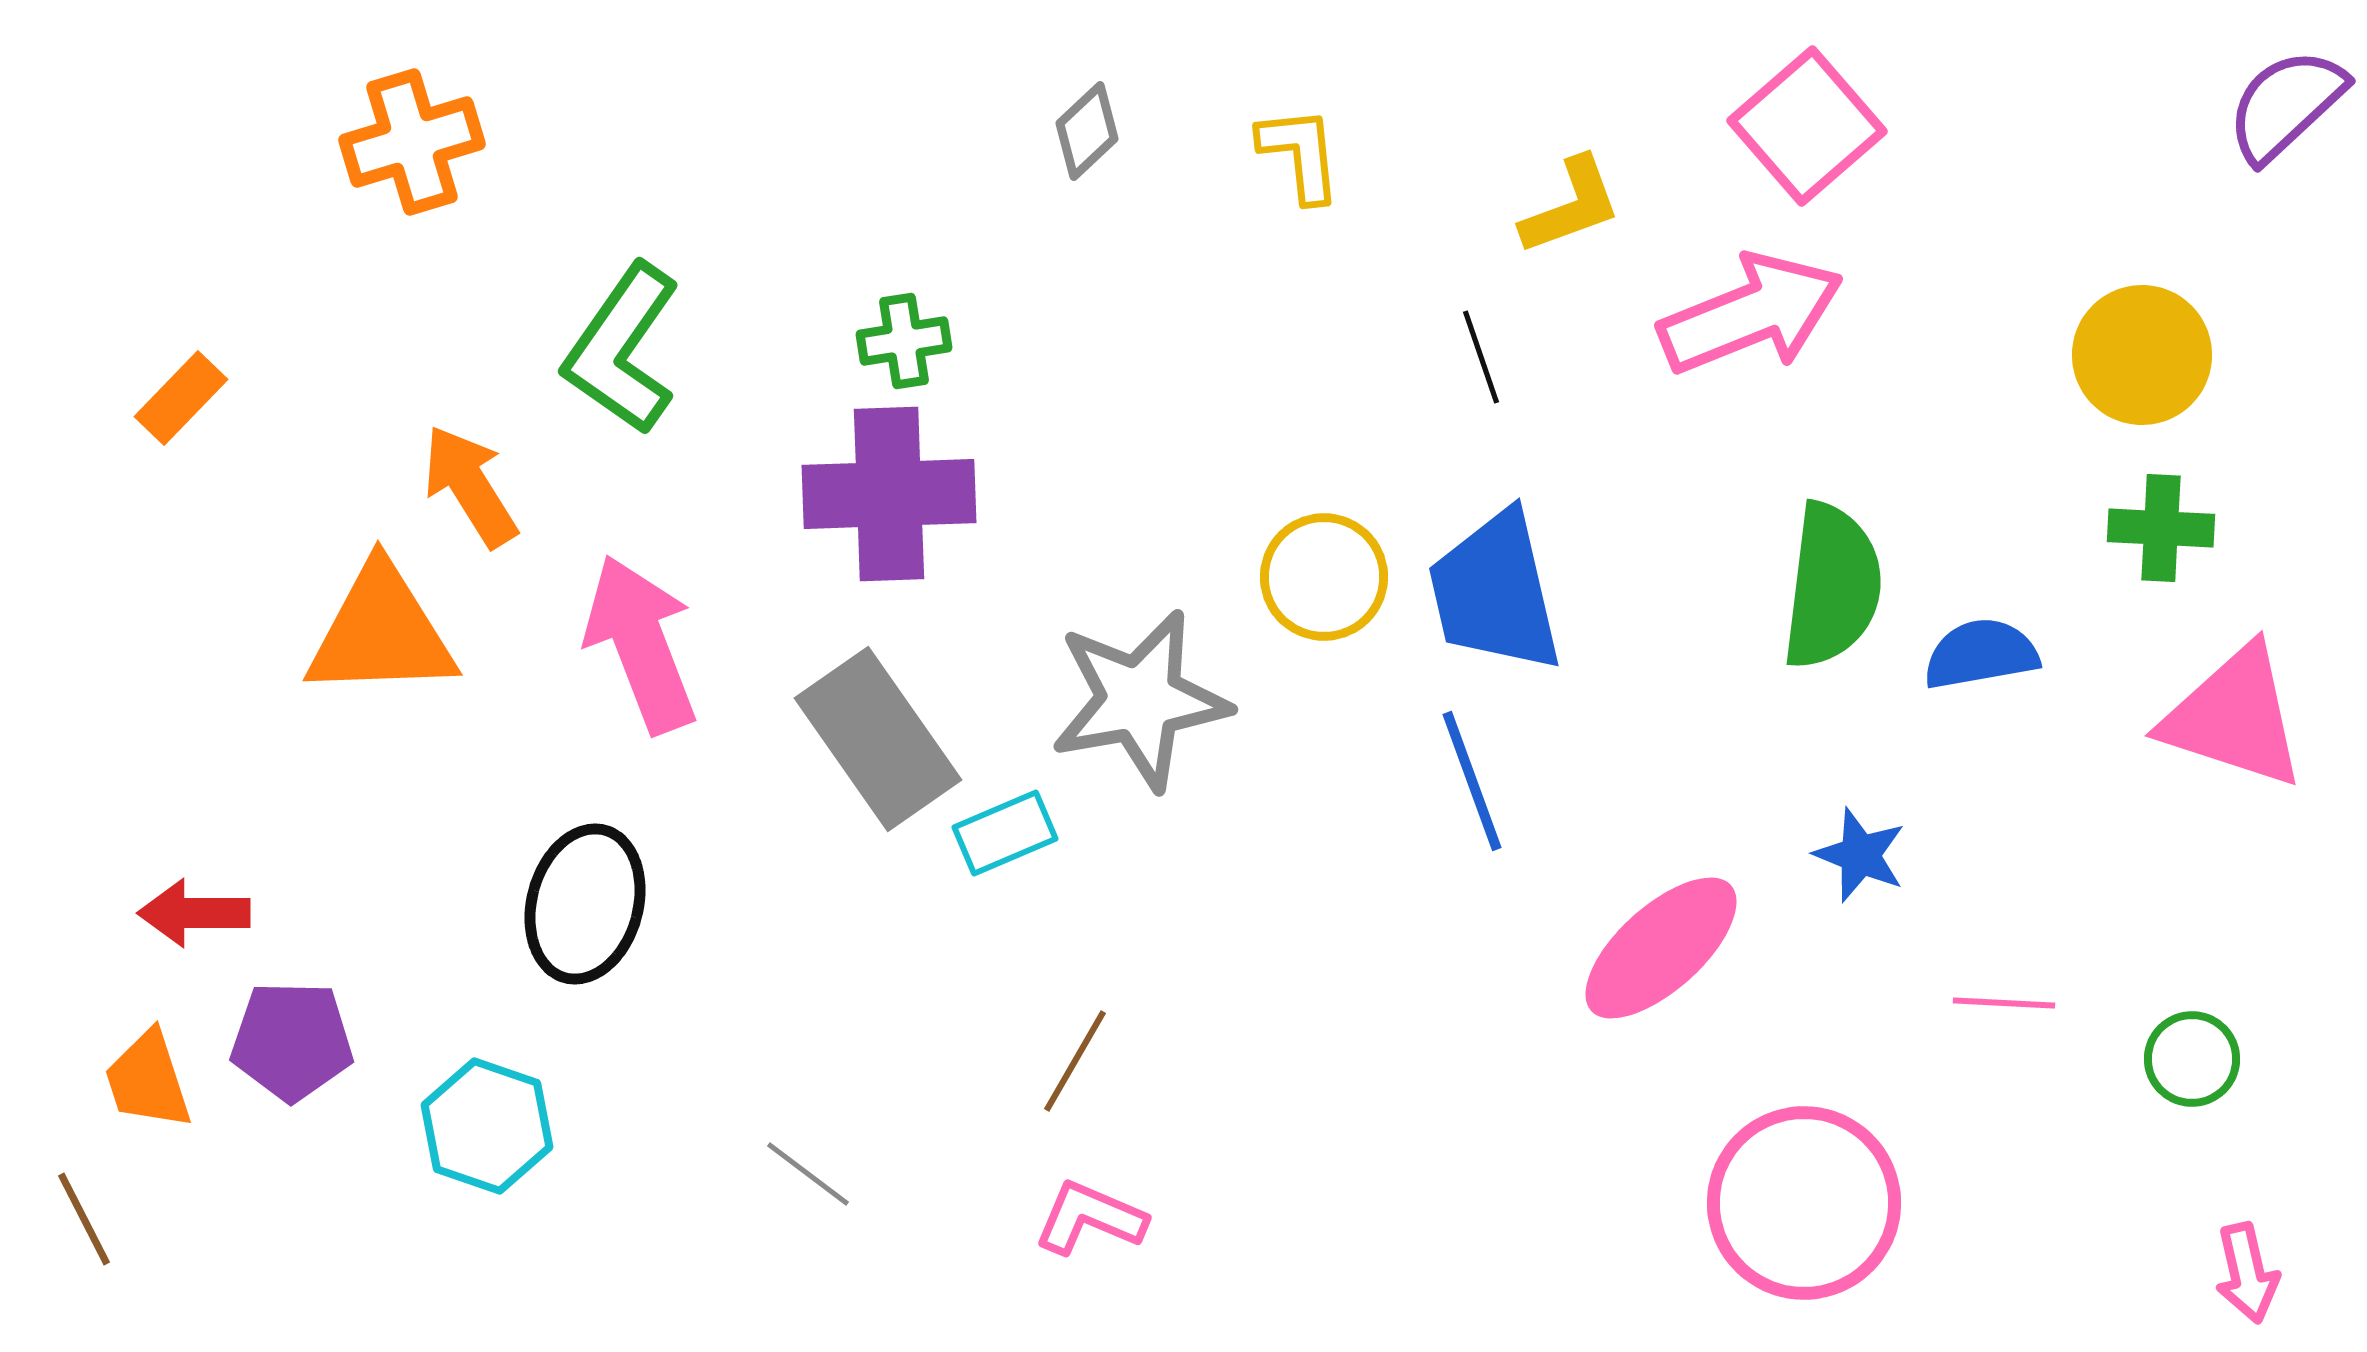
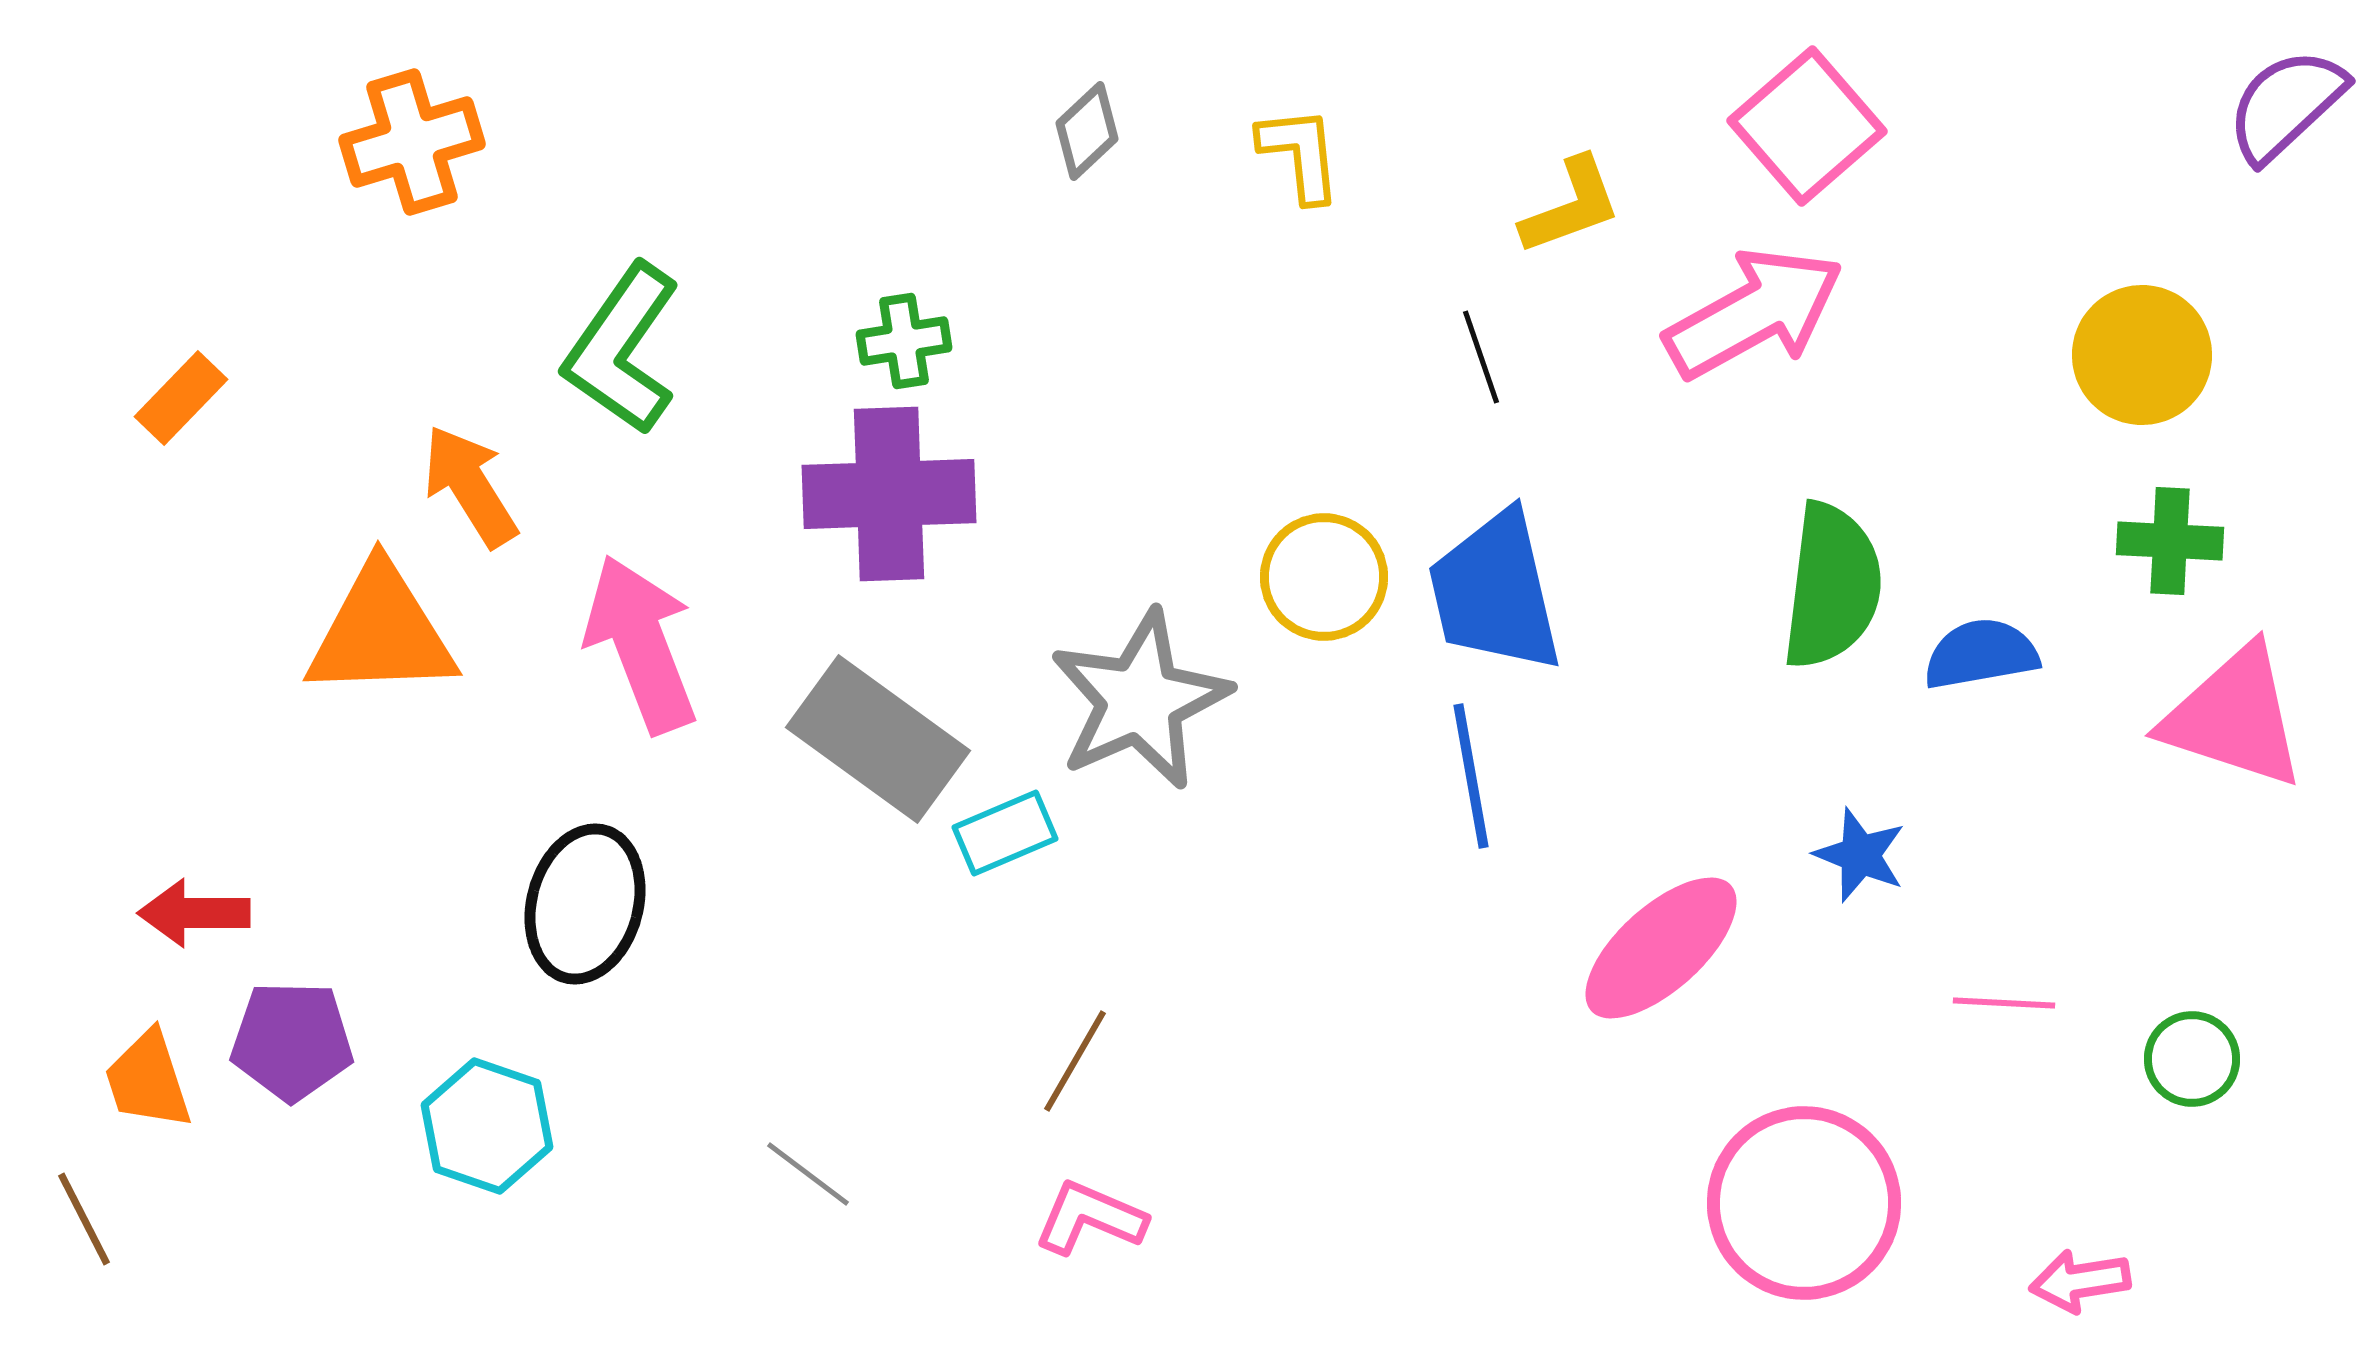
pink arrow at (1751, 314): moved 3 px right, 1 px up; rotated 7 degrees counterclockwise
green cross at (2161, 528): moved 9 px right, 13 px down
gray star at (1140, 700): rotated 14 degrees counterclockwise
gray rectangle at (878, 739): rotated 19 degrees counterclockwise
blue line at (1472, 781): moved 1 px left, 5 px up; rotated 10 degrees clockwise
pink arrow at (2247, 1273): moved 167 px left, 8 px down; rotated 94 degrees clockwise
